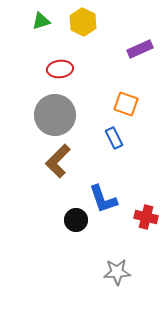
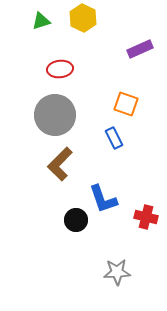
yellow hexagon: moved 4 px up
brown L-shape: moved 2 px right, 3 px down
